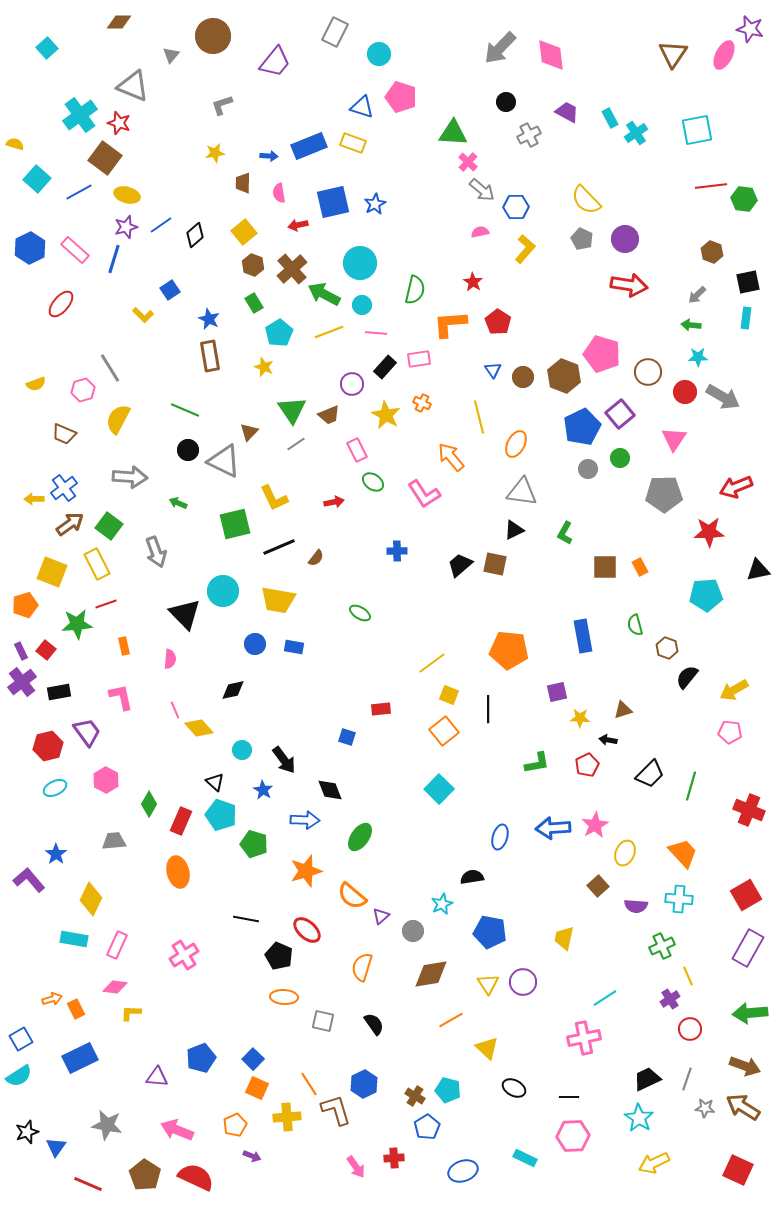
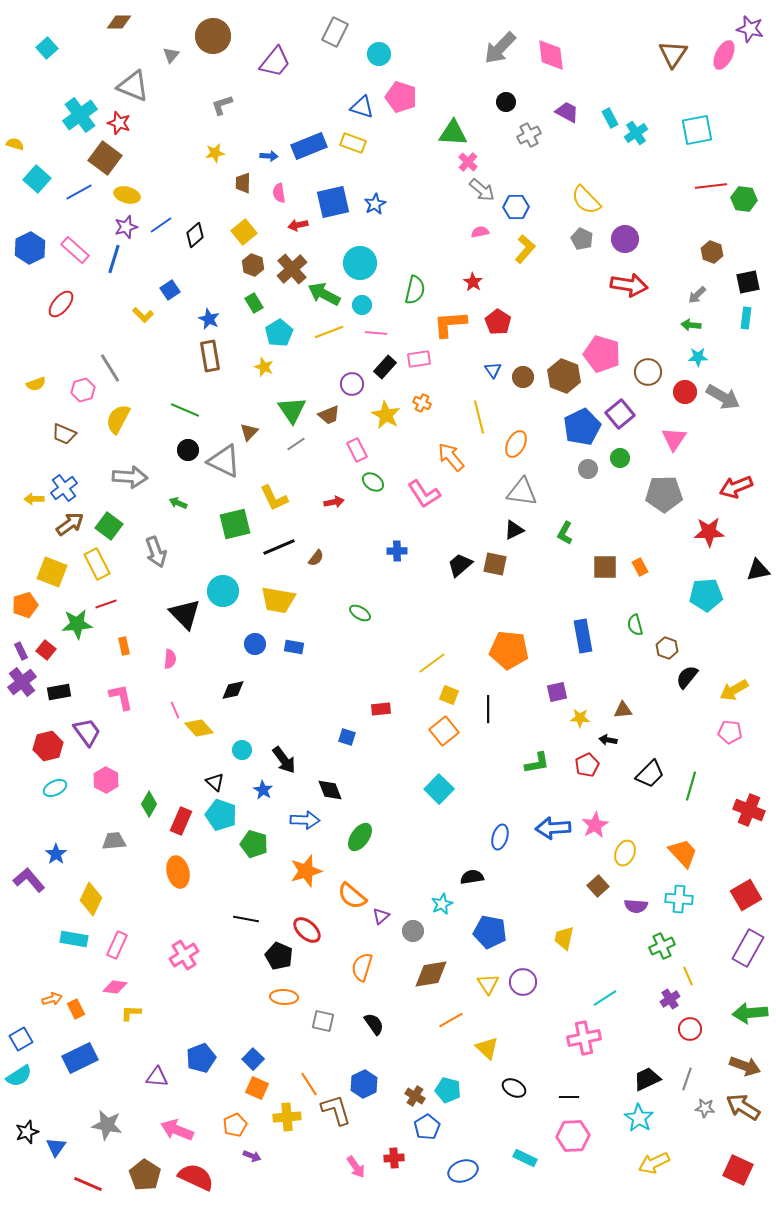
brown triangle at (623, 710): rotated 12 degrees clockwise
